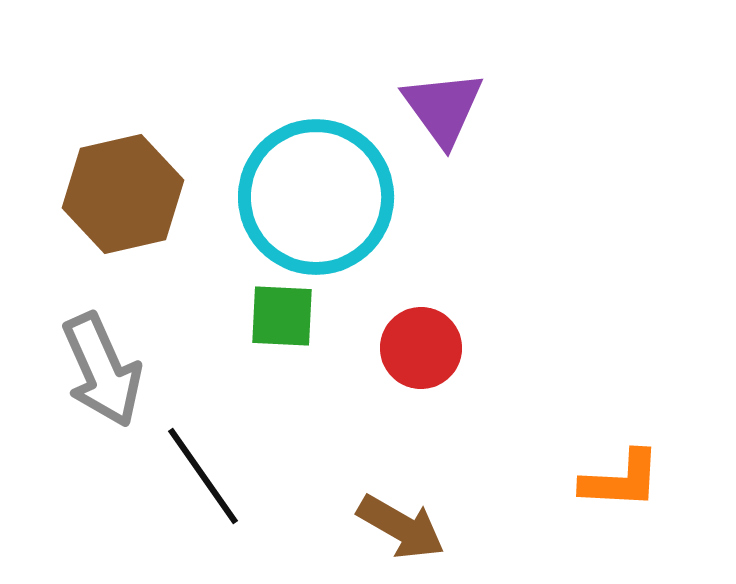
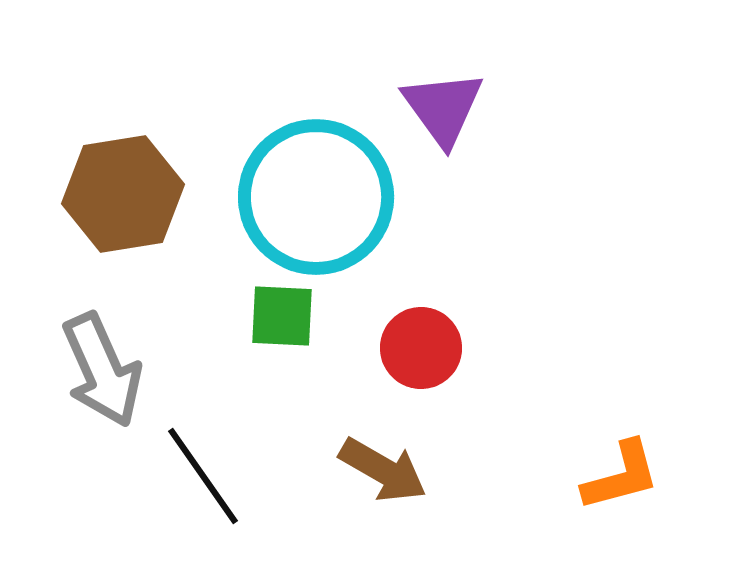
brown hexagon: rotated 4 degrees clockwise
orange L-shape: moved 4 px up; rotated 18 degrees counterclockwise
brown arrow: moved 18 px left, 57 px up
